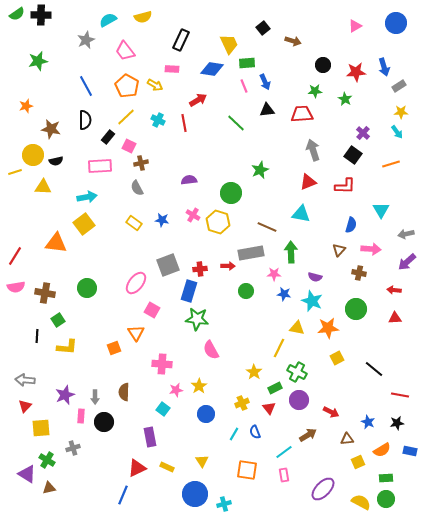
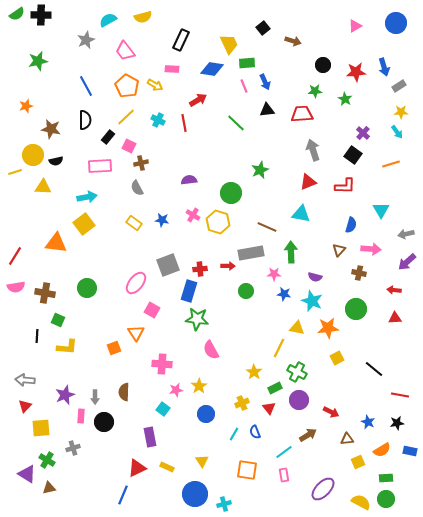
green square at (58, 320): rotated 32 degrees counterclockwise
